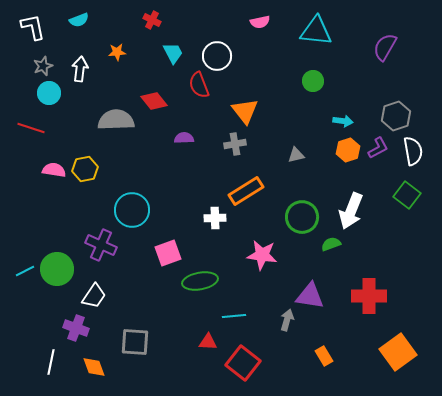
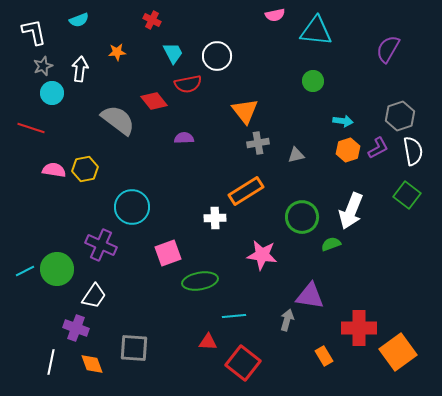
pink semicircle at (260, 22): moved 15 px right, 7 px up
white L-shape at (33, 27): moved 1 px right, 5 px down
purple semicircle at (385, 47): moved 3 px right, 2 px down
red semicircle at (199, 85): moved 11 px left, 1 px up; rotated 80 degrees counterclockwise
cyan circle at (49, 93): moved 3 px right
gray hexagon at (396, 116): moved 4 px right
gray semicircle at (116, 120): moved 2 px right; rotated 39 degrees clockwise
gray cross at (235, 144): moved 23 px right, 1 px up
cyan circle at (132, 210): moved 3 px up
red cross at (369, 296): moved 10 px left, 32 px down
gray square at (135, 342): moved 1 px left, 6 px down
orange diamond at (94, 367): moved 2 px left, 3 px up
